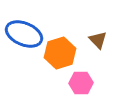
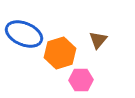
brown triangle: rotated 24 degrees clockwise
pink hexagon: moved 3 px up
